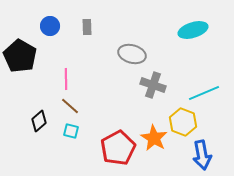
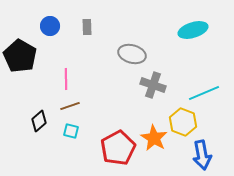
brown line: rotated 60 degrees counterclockwise
